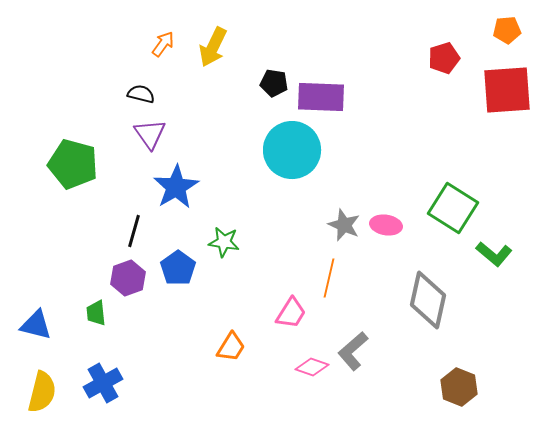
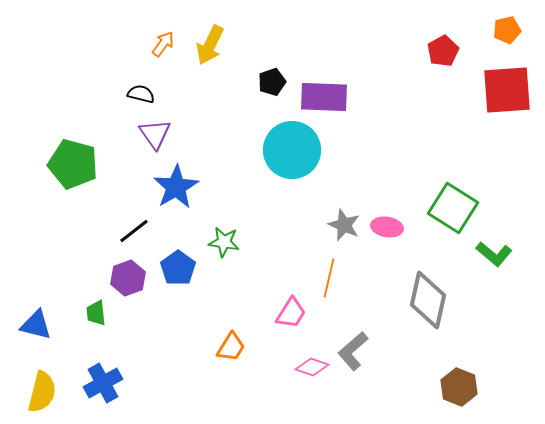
orange pentagon: rotated 8 degrees counterclockwise
yellow arrow: moved 3 px left, 2 px up
red pentagon: moved 1 px left, 7 px up; rotated 12 degrees counterclockwise
black pentagon: moved 2 px left, 1 px up; rotated 28 degrees counterclockwise
purple rectangle: moved 3 px right
purple triangle: moved 5 px right
pink ellipse: moved 1 px right, 2 px down
black line: rotated 36 degrees clockwise
